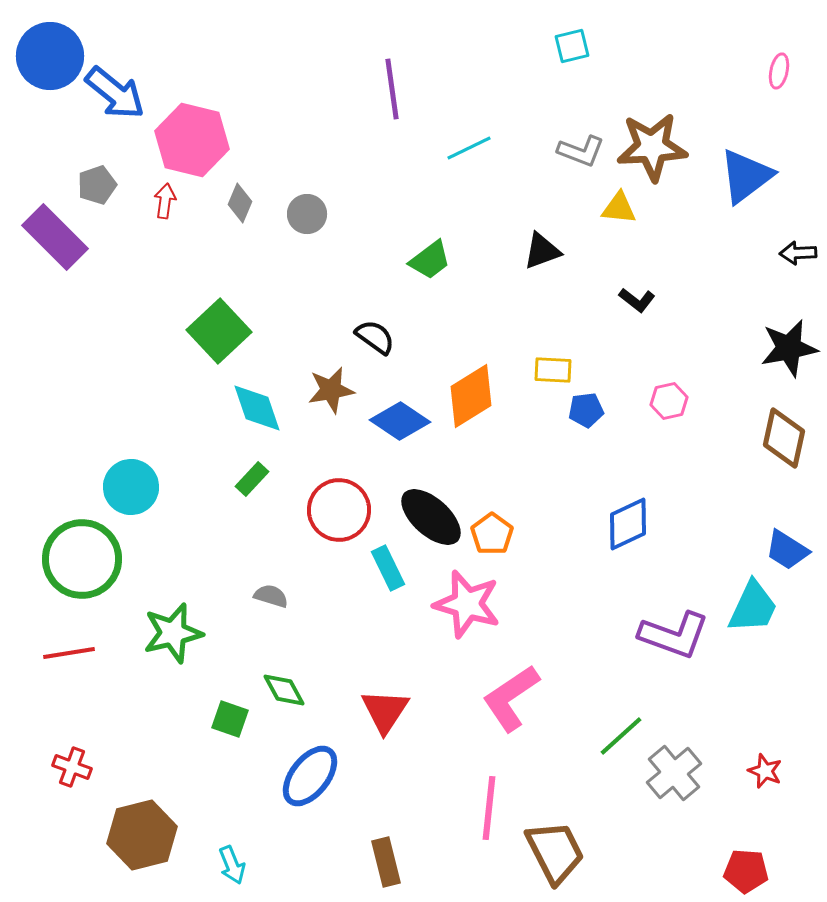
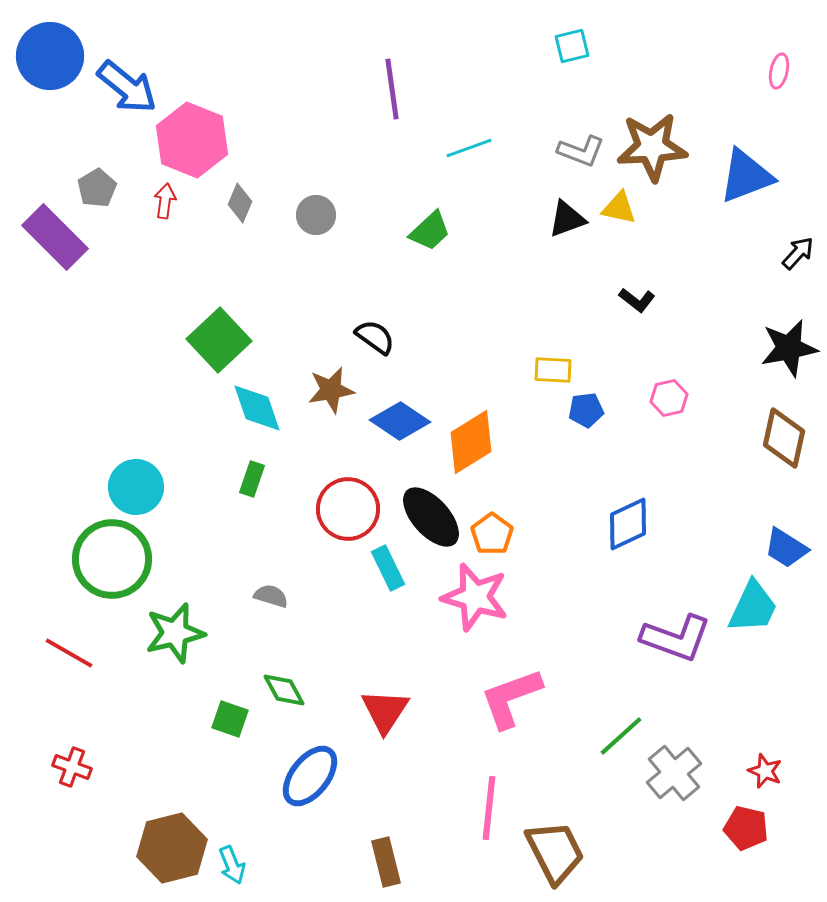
blue arrow at (115, 93): moved 12 px right, 6 px up
pink hexagon at (192, 140): rotated 8 degrees clockwise
cyan line at (469, 148): rotated 6 degrees clockwise
blue triangle at (746, 176): rotated 16 degrees clockwise
gray pentagon at (97, 185): moved 3 px down; rotated 12 degrees counterclockwise
yellow triangle at (619, 208): rotated 6 degrees clockwise
gray circle at (307, 214): moved 9 px right, 1 px down
black triangle at (542, 251): moved 25 px right, 32 px up
black arrow at (798, 253): rotated 135 degrees clockwise
green trapezoid at (430, 260): moved 29 px up; rotated 6 degrees counterclockwise
green square at (219, 331): moved 9 px down
orange diamond at (471, 396): moved 46 px down
pink hexagon at (669, 401): moved 3 px up
green rectangle at (252, 479): rotated 24 degrees counterclockwise
cyan circle at (131, 487): moved 5 px right
red circle at (339, 510): moved 9 px right, 1 px up
black ellipse at (431, 517): rotated 6 degrees clockwise
blue trapezoid at (787, 550): moved 1 px left, 2 px up
green circle at (82, 559): moved 30 px right
pink star at (467, 604): moved 8 px right, 7 px up
green star at (173, 633): moved 2 px right
purple L-shape at (674, 635): moved 2 px right, 3 px down
red line at (69, 653): rotated 39 degrees clockwise
pink L-shape at (511, 698): rotated 14 degrees clockwise
brown hexagon at (142, 835): moved 30 px right, 13 px down
red pentagon at (746, 871): moved 43 px up; rotated 9 degrees clockwise
